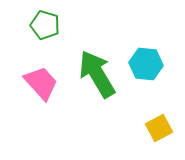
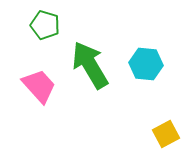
green arrow: moved 7 px left, 9 px up
pink trapezoid: moved 2 px left, 3 px down
yellow square: moved 7 px right, 6 px down
